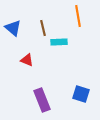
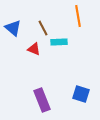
brown line: rotated 14 degrees counterclockwise
red triangle: moved 7 px right, 11 px up
